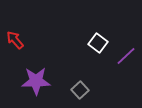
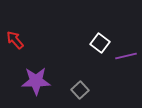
white square: moved 2 px right
purple line: rotated 30 degrees clockwise
